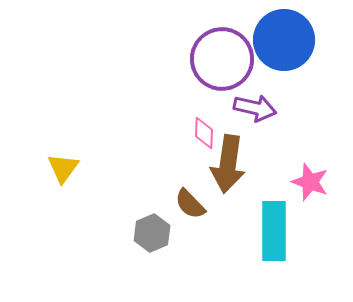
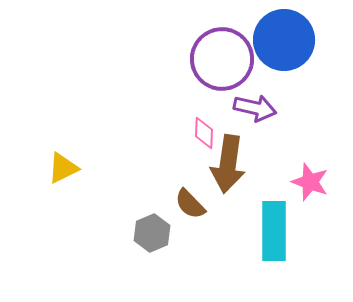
yellow triangle: rotated 28 degrees clockwise
